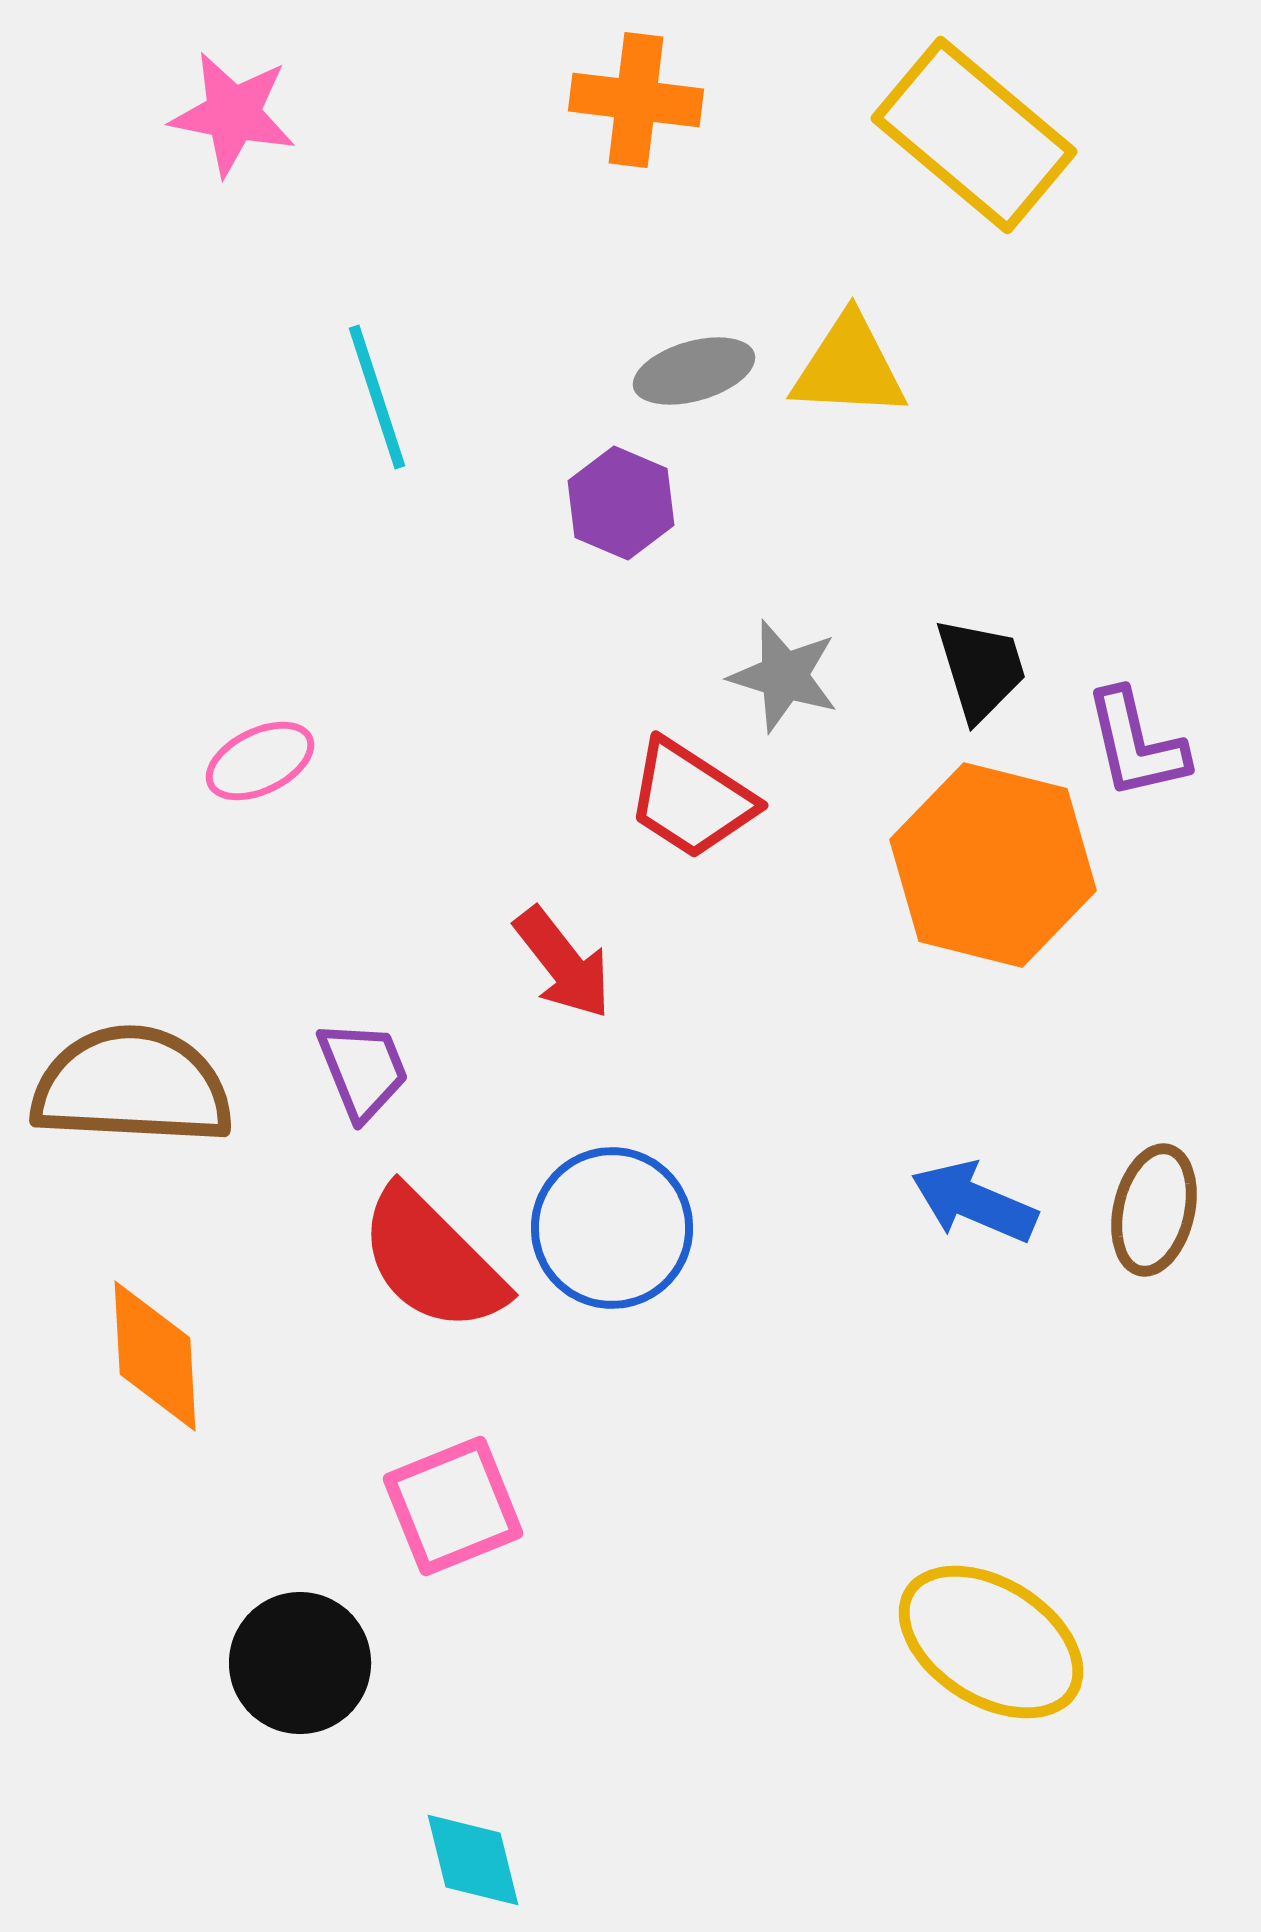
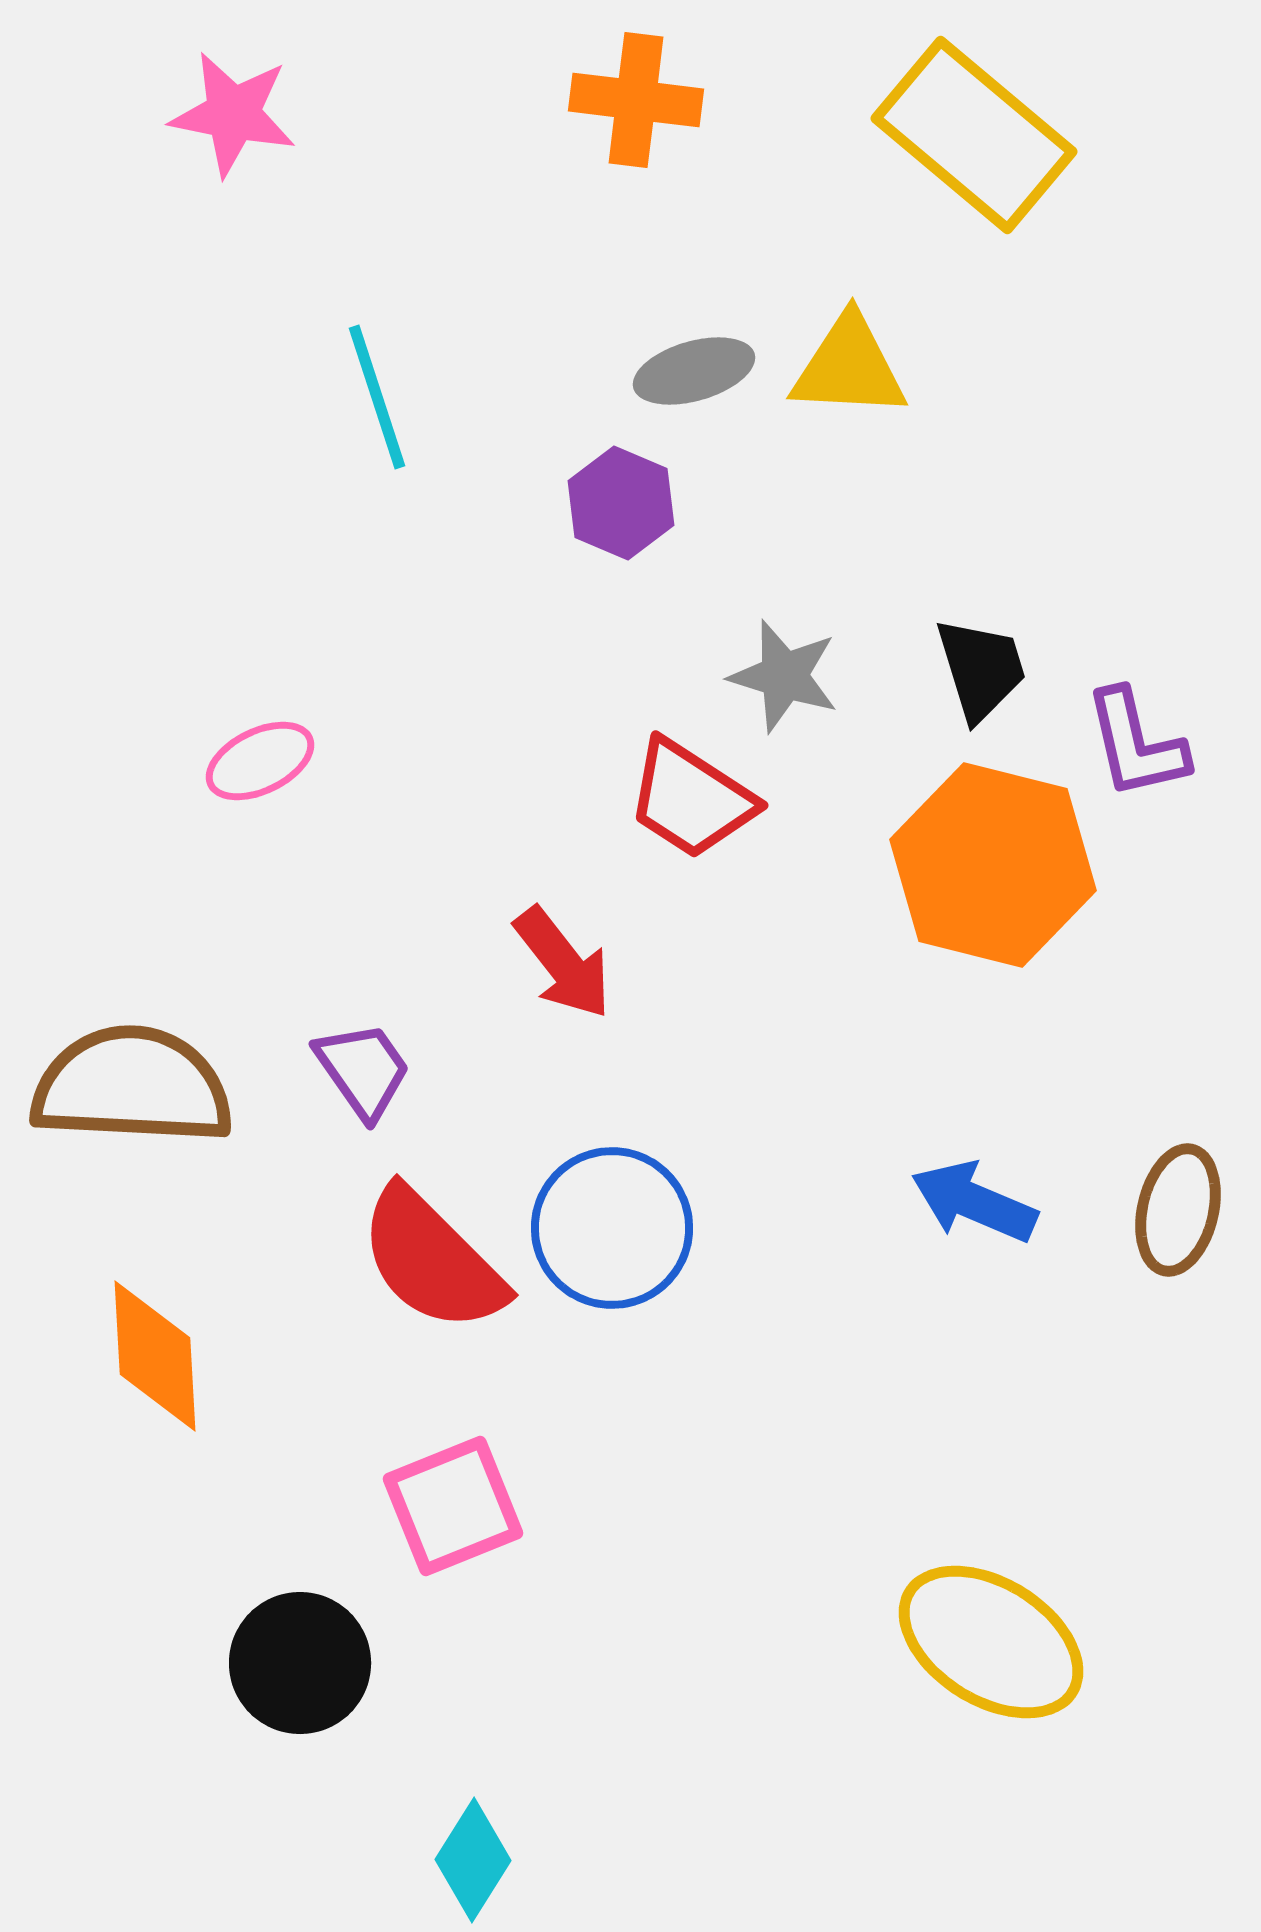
purple trapezoid: rotated 13 degrees counterclockwise
brown ellipse: moved 24 px right
cyan diamond: rotated 46 degrees clockwise
